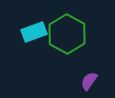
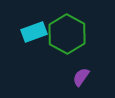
purple semicircle: moved 8 px left, 4 px up
